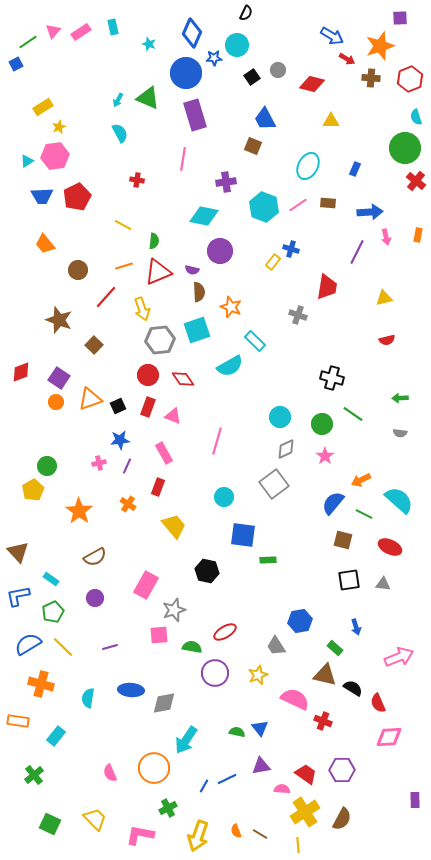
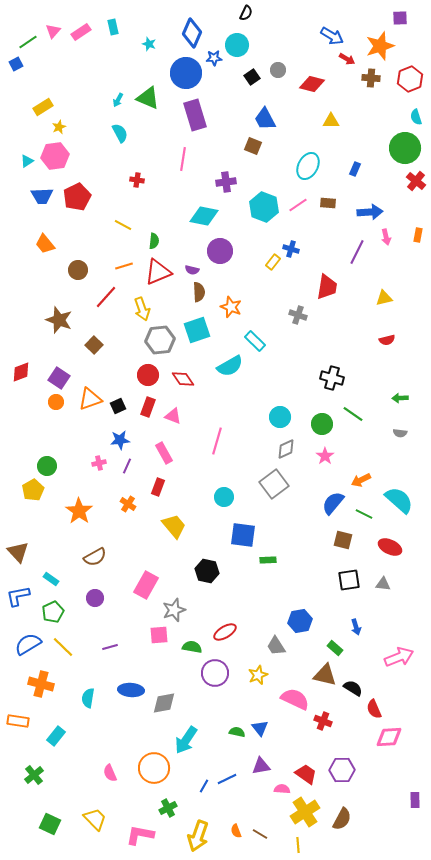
red semicircle at (378, 703): moved 4 px left, 6 px down
